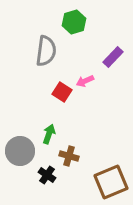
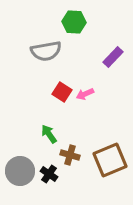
green hexagon: rotated 20 degrees clockwise
gray semicircle: rotated 72 degrees clockwise
pink arrow: moved 13 px down
green arrow: rotated 54 degrees counterclockwise
gray circle: moved 20 px down
brown cross: moved 1 px right, 1 px up
black cross: moved 2 px right, 1 px up
brown square: moved 1 px left, 22 px up
